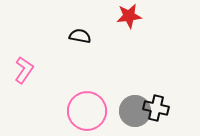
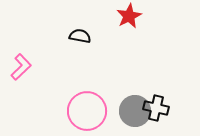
red star: rotated 20 degrees counterclockwise
pink L-shape: moved 3 px left, 3 px up; rotated 12 degrees clockwise
